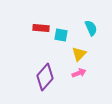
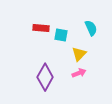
purple diamond: rotated 12 degrees counterclockwise
